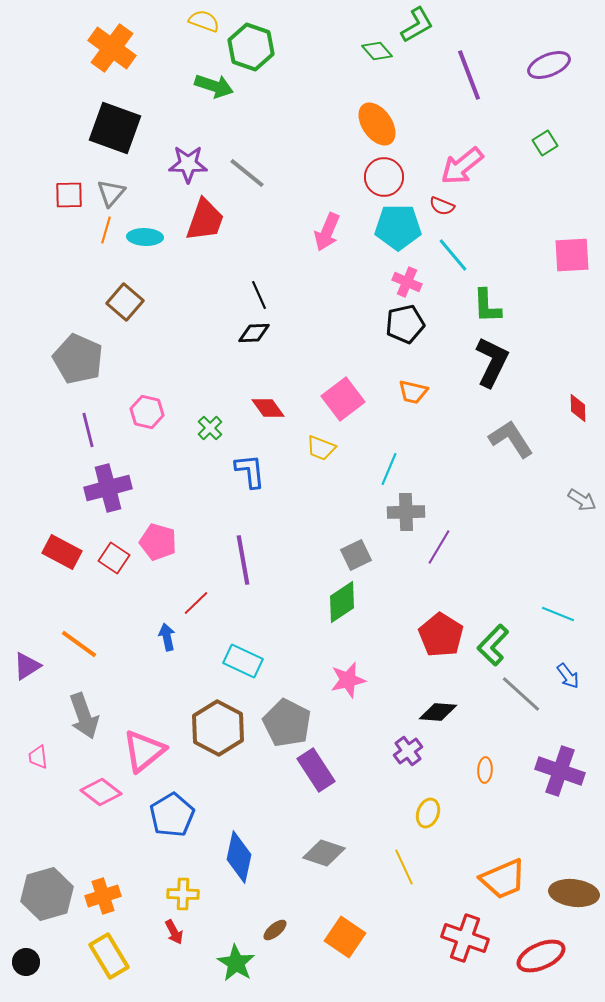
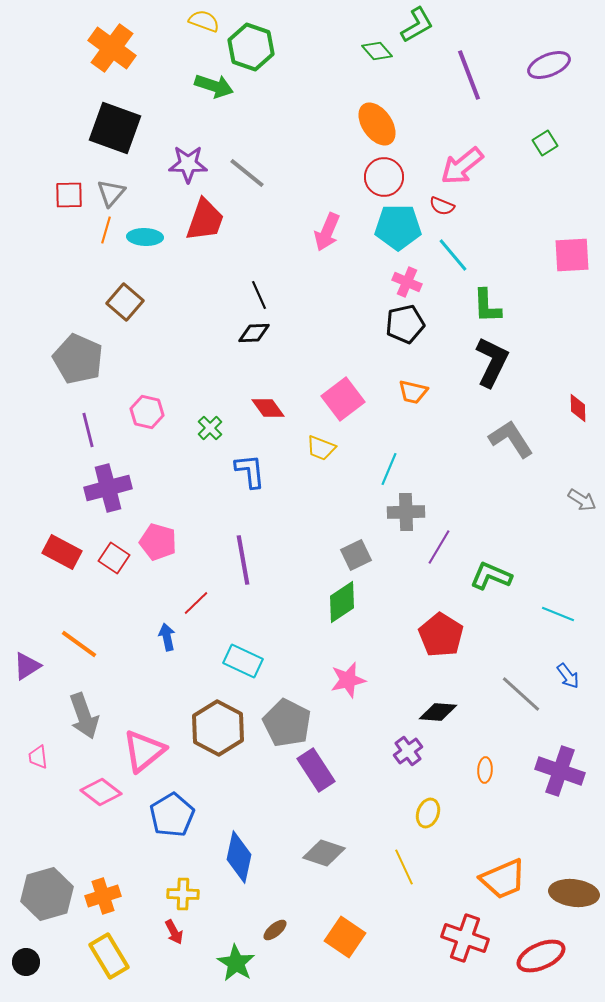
green L-shape at (493, 645): moved 2 px left, 69 px up; rotated 69 degrees clockwise
